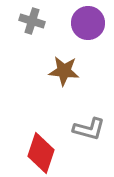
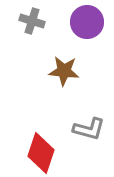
purple circle: moved 1 px left, 1 px up
